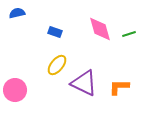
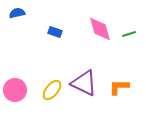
yellow ellipse: moved 5 px left, 25 px down
